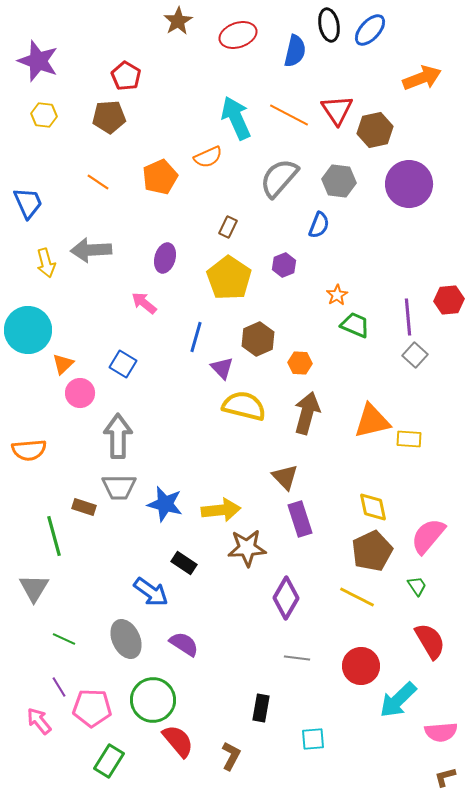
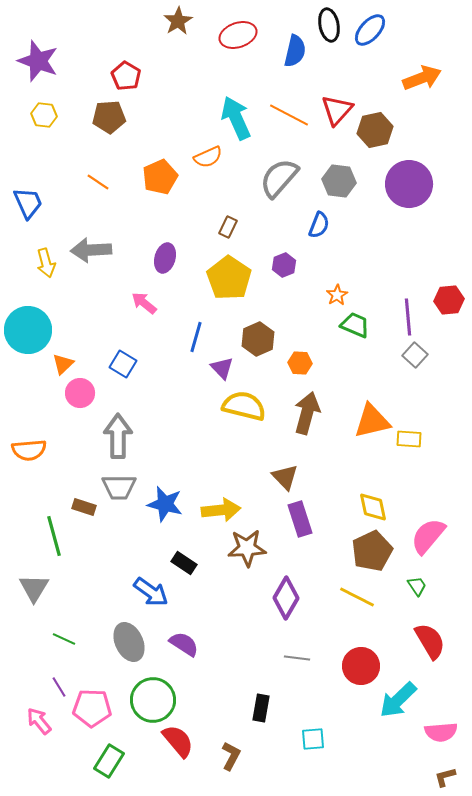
red triangle at (337, 110): rotated 16 degrees clockwise
gray ellipse at (126, 639): moved 3 px right, 3 px down
